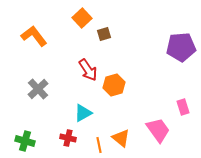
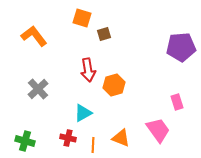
orange square: rotated 30 degrees counterclockwise
red arrow: rotated 25 degrees clockwise
pink rectangle: moved 6 px left, 5 px up
orange triangle: rotated 18 degrees counterclockwise
orange line: moved 6 px left; rotated 14 degrees clockwise
